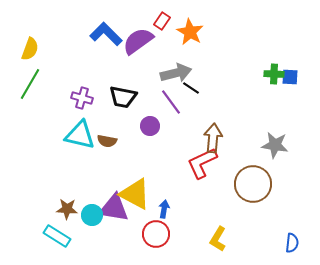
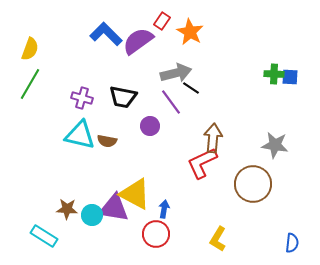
cyan rectangle: moved 13 px left
